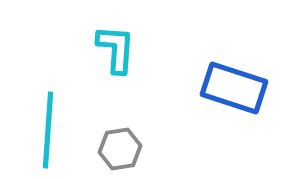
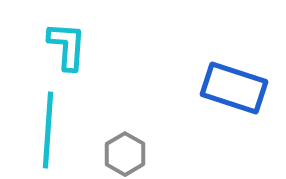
cyan L-shape: moved 49 px left, 3 px up
gray hexagon: moved 5 px right, 5 px down; rotated 21 degrees counterclockwise
